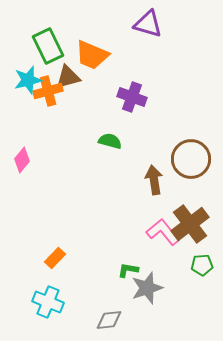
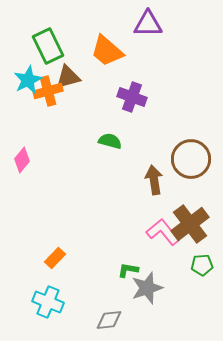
purple triangle: rotated 16 degrees counterclockwise
orange trapezoid: moved 15 px right, 4 px up; rotated 18 degrees clockwise
cyan star: rotated 12 degrees counterclockwise
